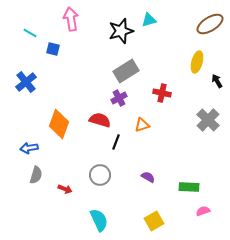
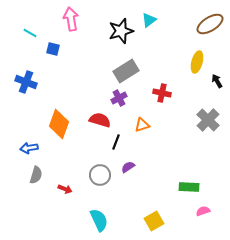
cyan triangle: rotated 21 degrees counterclockwise
blue cross: rotated 30 degrees counterclockwise
purple semicircle: moved 20 px left, 10 px up; rotated 64 degrees counterclockwise
